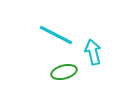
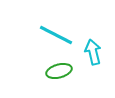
green ellipse: moved 5 px left, 1 px up
